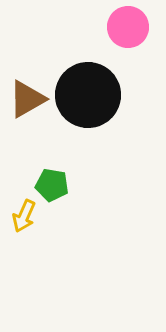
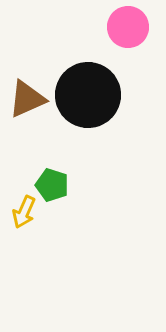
brown triangle: rotated 6 degrees clockwise
green pentagon: rotated 8 degrees clockwise
yellow arrow: moved 4 px up
